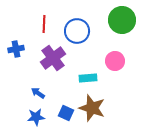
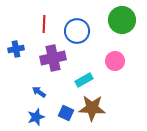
purple cross: rotated 25 degrees clockwise
cyan rectangle: moved 4 px left, 2 px down; rotated 24 degrees counterclockwise
blue arrow: moved 1 px right, 1 px up
brown star: rotated 16 degrees counterclockwise
blue star: rotated 12 degrees counterclockwise
